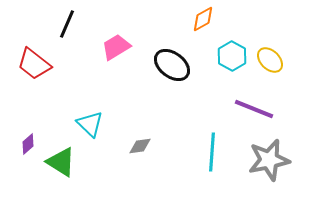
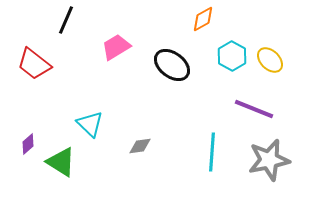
black line: moved 1 px left, 4 px up
